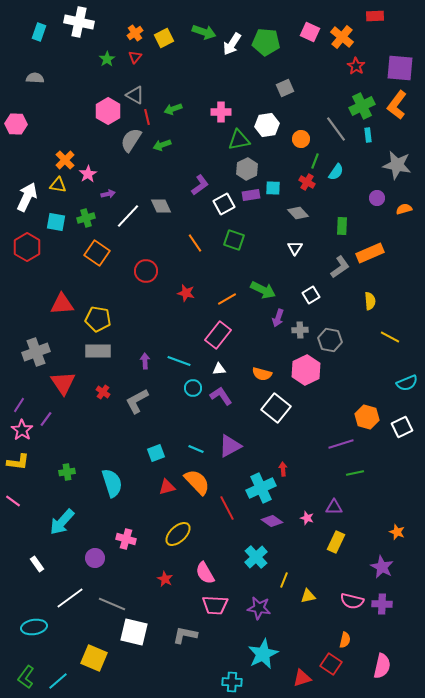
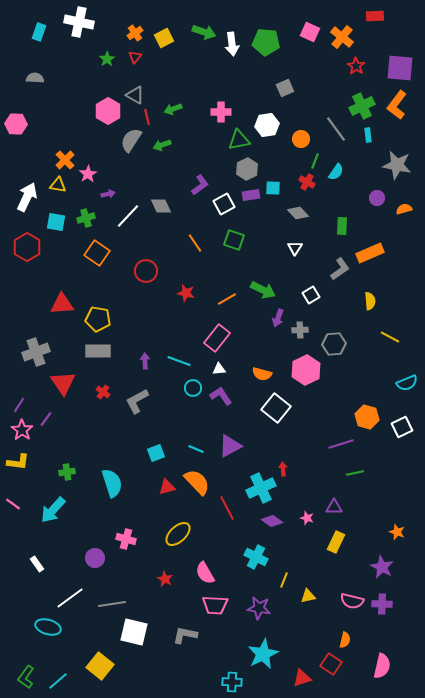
white arrow at (232, 44): rotated 40 degrees counterclockwise
gray L-shape at (340, 267): moved 2 px down
pink rectangle at (218, 335): moved 1 px left, 3 px down
gray hexagon at (330, 340): moved 4 px right, 4 px down; rotated 15 degrees counterclockwise
pink line at (13, 501): moved 3 px down
cyan arrow at (62, 522): moved 9 px left, 12 px up
cyan cross at (256, 557): rotated 20 degrees counterclockwise
gray line at (112, 604): rotated 32 degrees counterclockwise
cyan ellipse at (34, 627): moved 14 px right; rotated 25 degrees clockwise
yellow square at (94, 658): moved 6 px right, 8 px down; rotated 16 degrees clockwise
